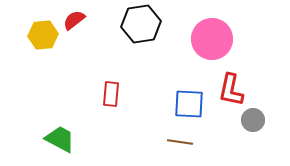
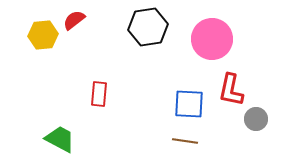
black hexagon: moved 7 px right, 3 px down
red rectangle: moved 12 px left
gray circle: moved 3 px right, 1 px up
brown line: moved 5 px right, 1 px up
